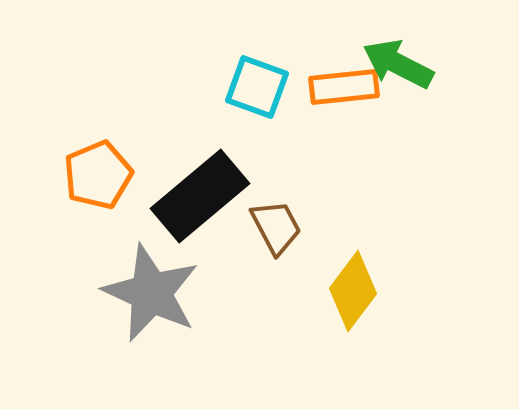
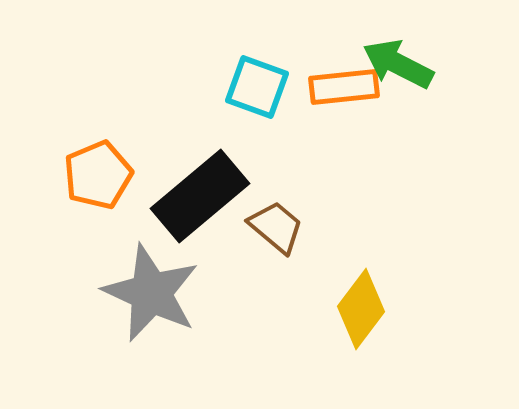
brown trapezoid: rotated 22 degrees counterclockwise
yellow diamond: moved 8 px right, 18 px down
